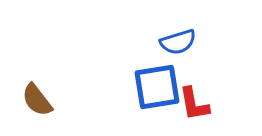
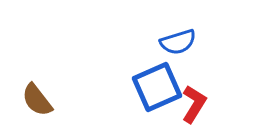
blue square: rotated 15 degrees counterclockwise
red L-shape: rotated 138 degrees counterclockwise
